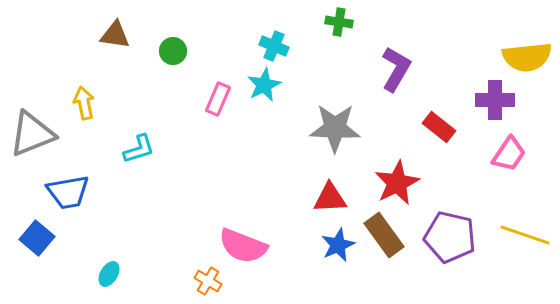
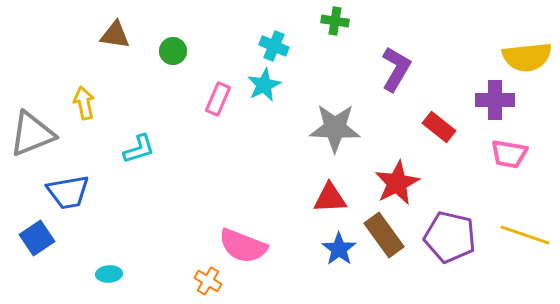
green cross: moved 4 px left, 1 px up
pink trapezoid: rotated 66 degrees clockwise
blue square: rotated 16 degrees clockwise
blue star: moved 1 px right, 4 px down; rotated 12 degrees counterclockwise
cyan ellipse: rotated 55 degrees clockwise
